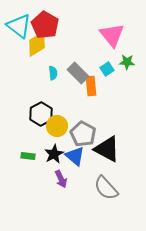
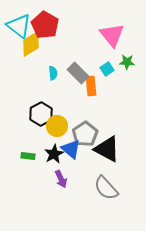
yellow diamond: moved 6 px left
gray pentagon: moved 2 px right; rotated 10 degrees clockwise
blue triangle: moved 4 px left, 7 px up
